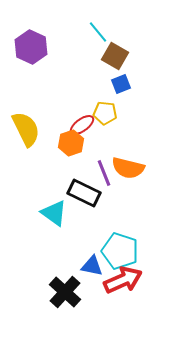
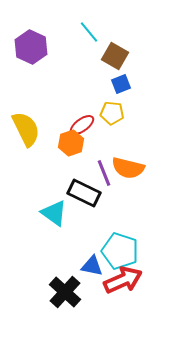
cyan line: moved 9 px left
yellow pentagon: moved 7 px right
